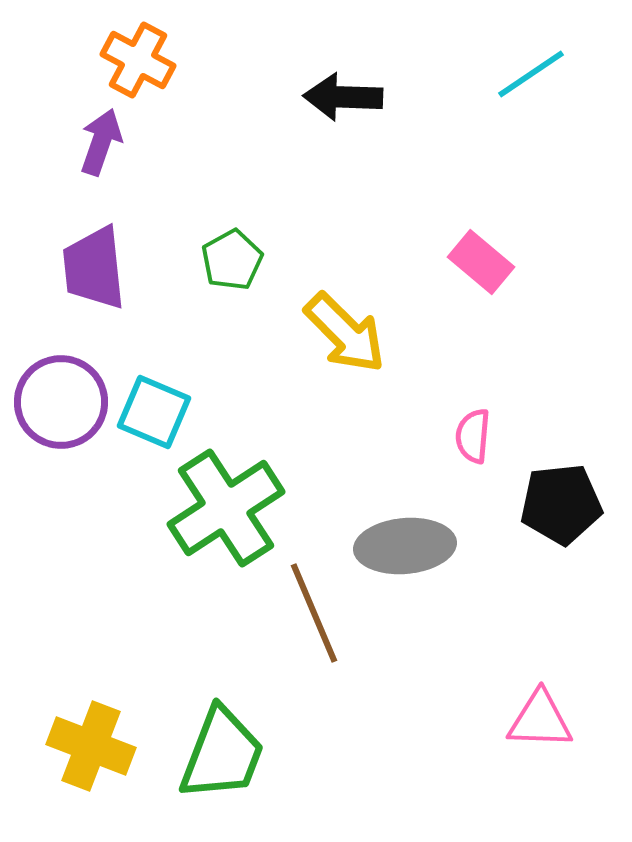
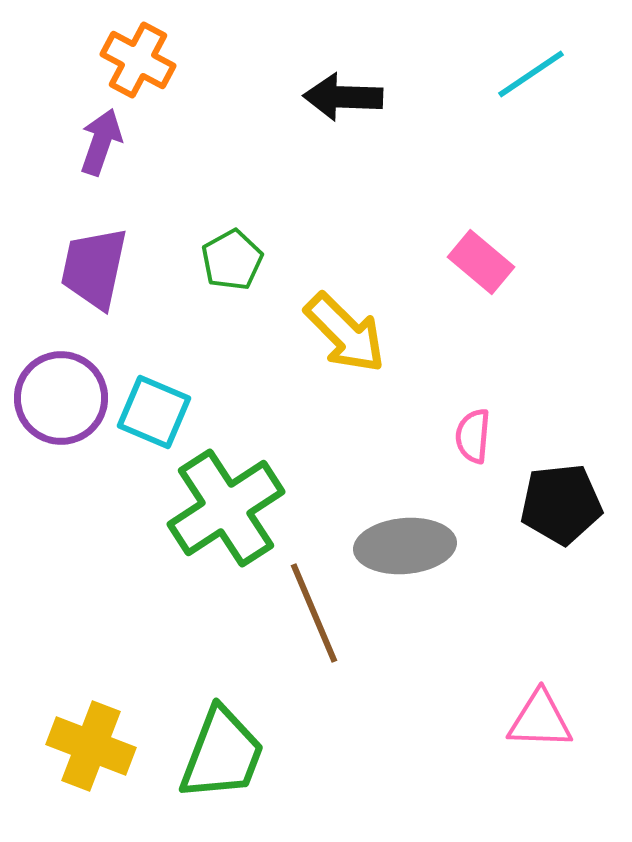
purple trapezoid: rotated 18 degrees clockwise
purple circle: moved 4 px up
